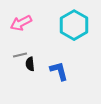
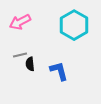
pink arrow: moved 1 px left, 1 px up
